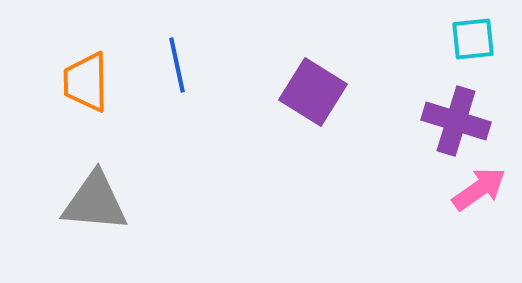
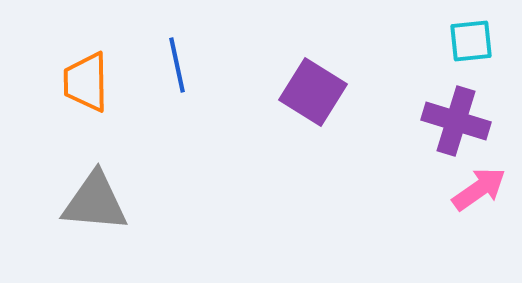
cyan square: moved 2 px left, 2 px down
